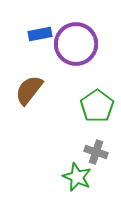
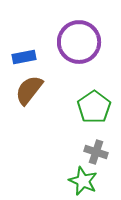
blue rectangle: moved 16 px left, 23 px down
purple circle: moved 3 px right, 2 px up
green pentagon: moved 3 px left, 1 px down
green star: moved 6 px right, 4 px down
